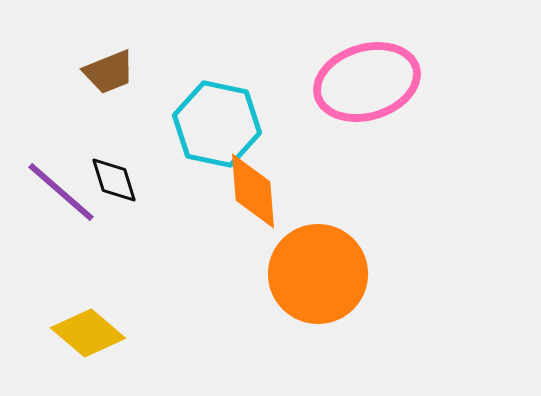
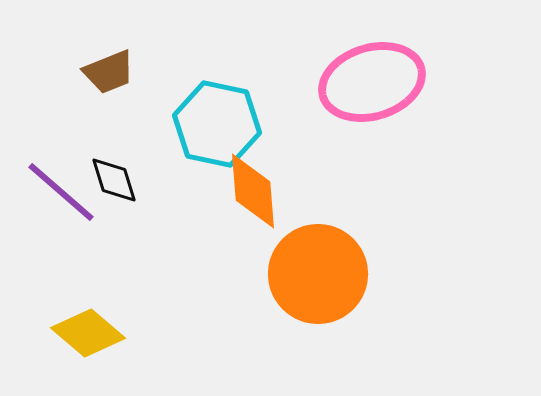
pink ellipse: moved 5 px right
